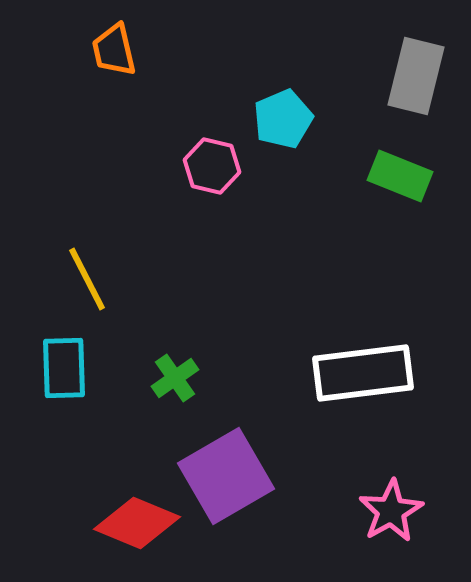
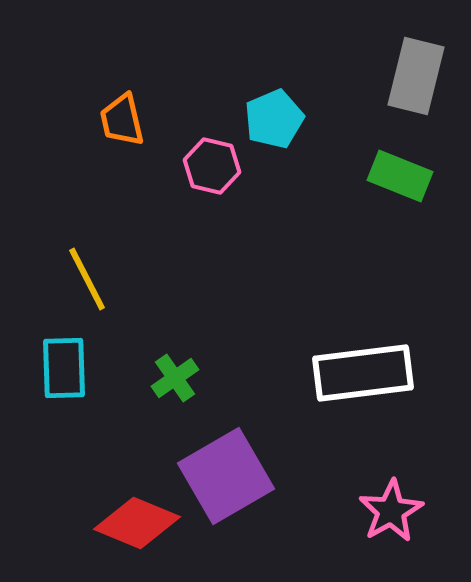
orange trapezoid: moved 8 px right, 70 px down
cyan pentagon: moved 9 px left
